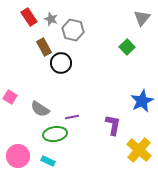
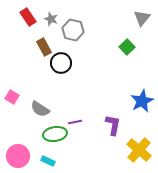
red rectangle: moved 1 px left
pink square: moved 2 px right
purple line: moved 3 px right, 5 px down
